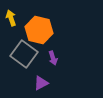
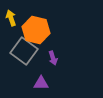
orange hexagon: moved 3 px left
gray square: moved 3 px up
purple triangle: rotated 28 degrees clockwise
